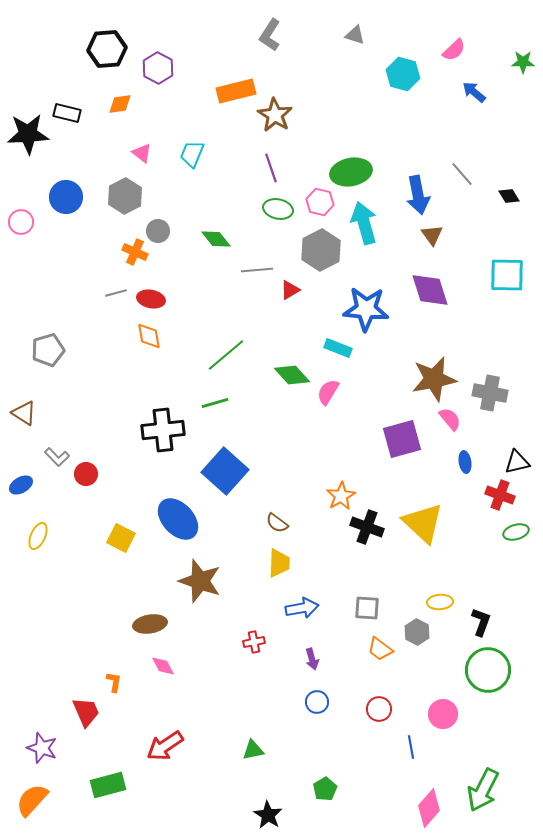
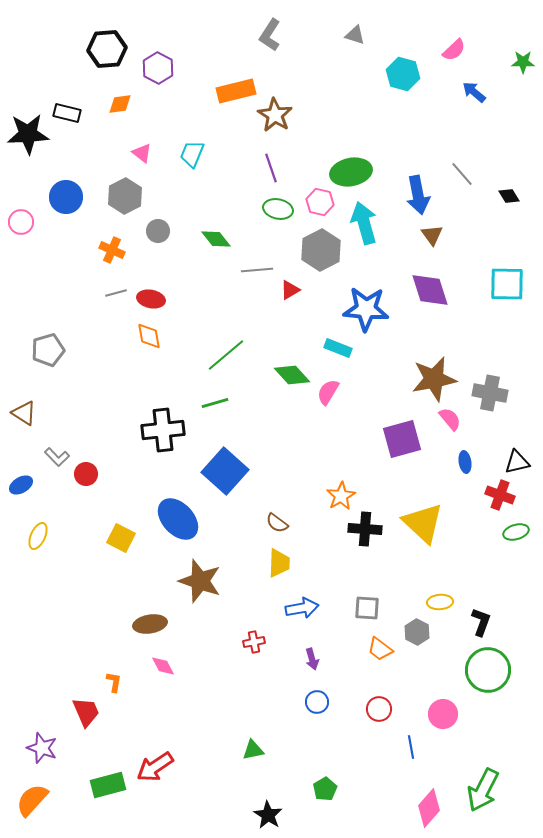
orange cross at (135, 252): moved 23 px left, 2 px up
cyan square at (507, 275): moved 9 px down
black cross at (367, 527): moved 2 px left, 2 px down; rotated 16 degrees counterclockwise
red arrow at (165, 746): moved 10 px left, 21 px down
